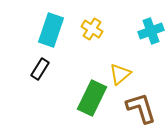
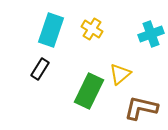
cyan cross: moved 3 px down
green rectangle: moved 3 px left, 7 px up
brown L-shape: rotated 60 degrees counterclockwise
